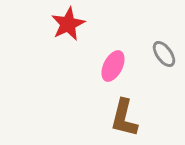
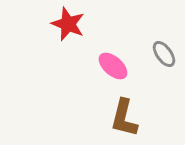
red star: rotated 24 degrees counterclockwise
pink ellipse: rotated 76 degrees counterclockwise
